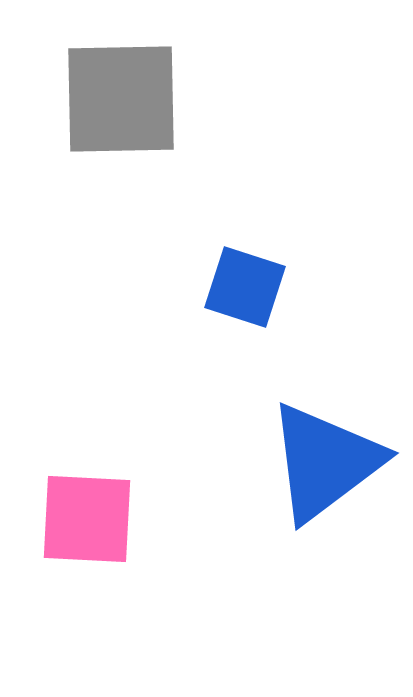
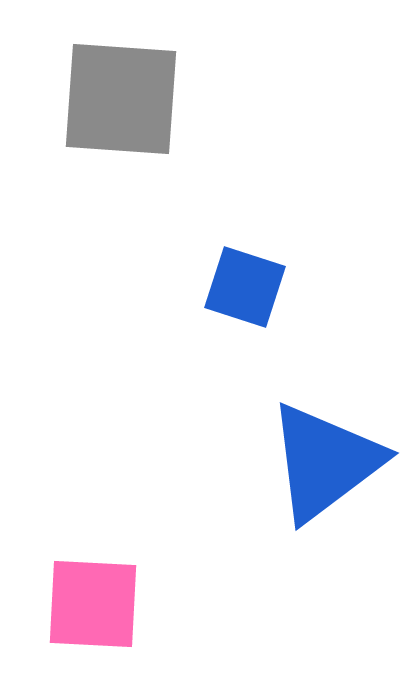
gray square: rotated 5 degrees clockwise
pink square: moved 6 px right, 85 px down
